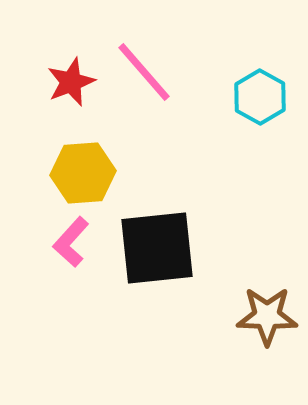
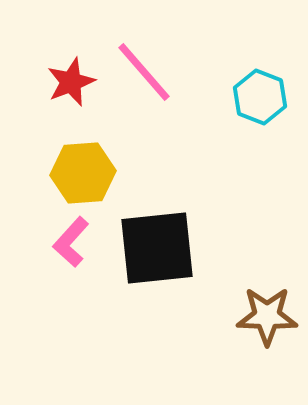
cyan hexagon: rotated 8 degrees counterclockwise
